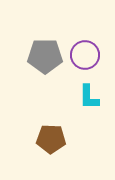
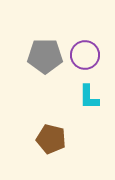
brown pentagon: rotated 12 degrees clockwise
